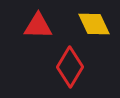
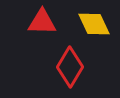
red triangle: moved 4 px right, 4 px up
